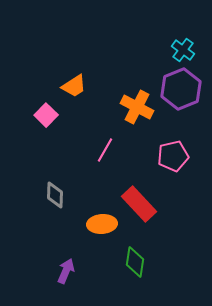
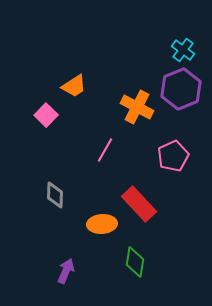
pink pentagon: rotated 12 degrees counterclockwise
